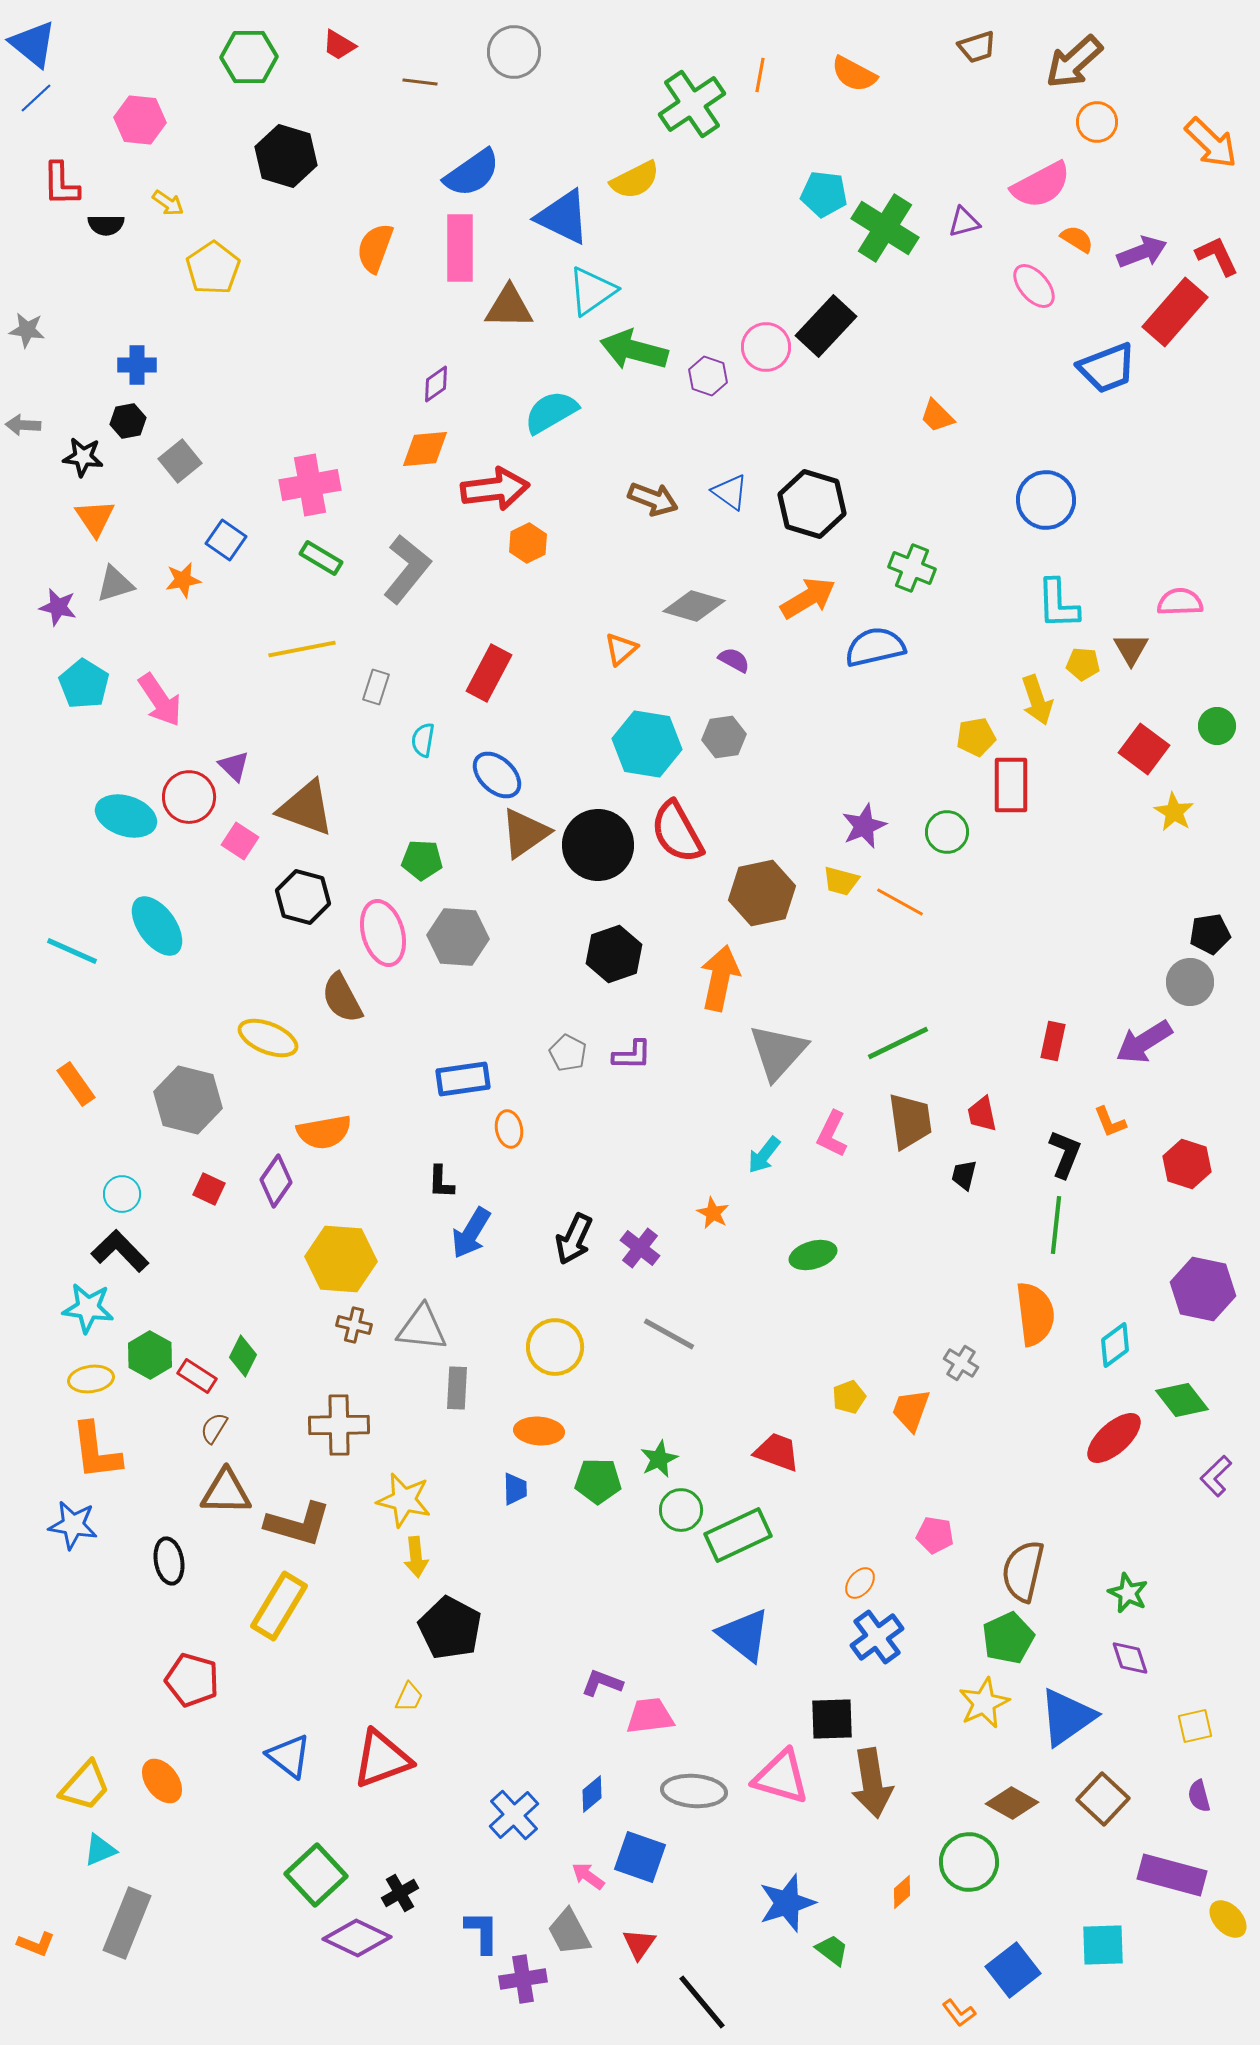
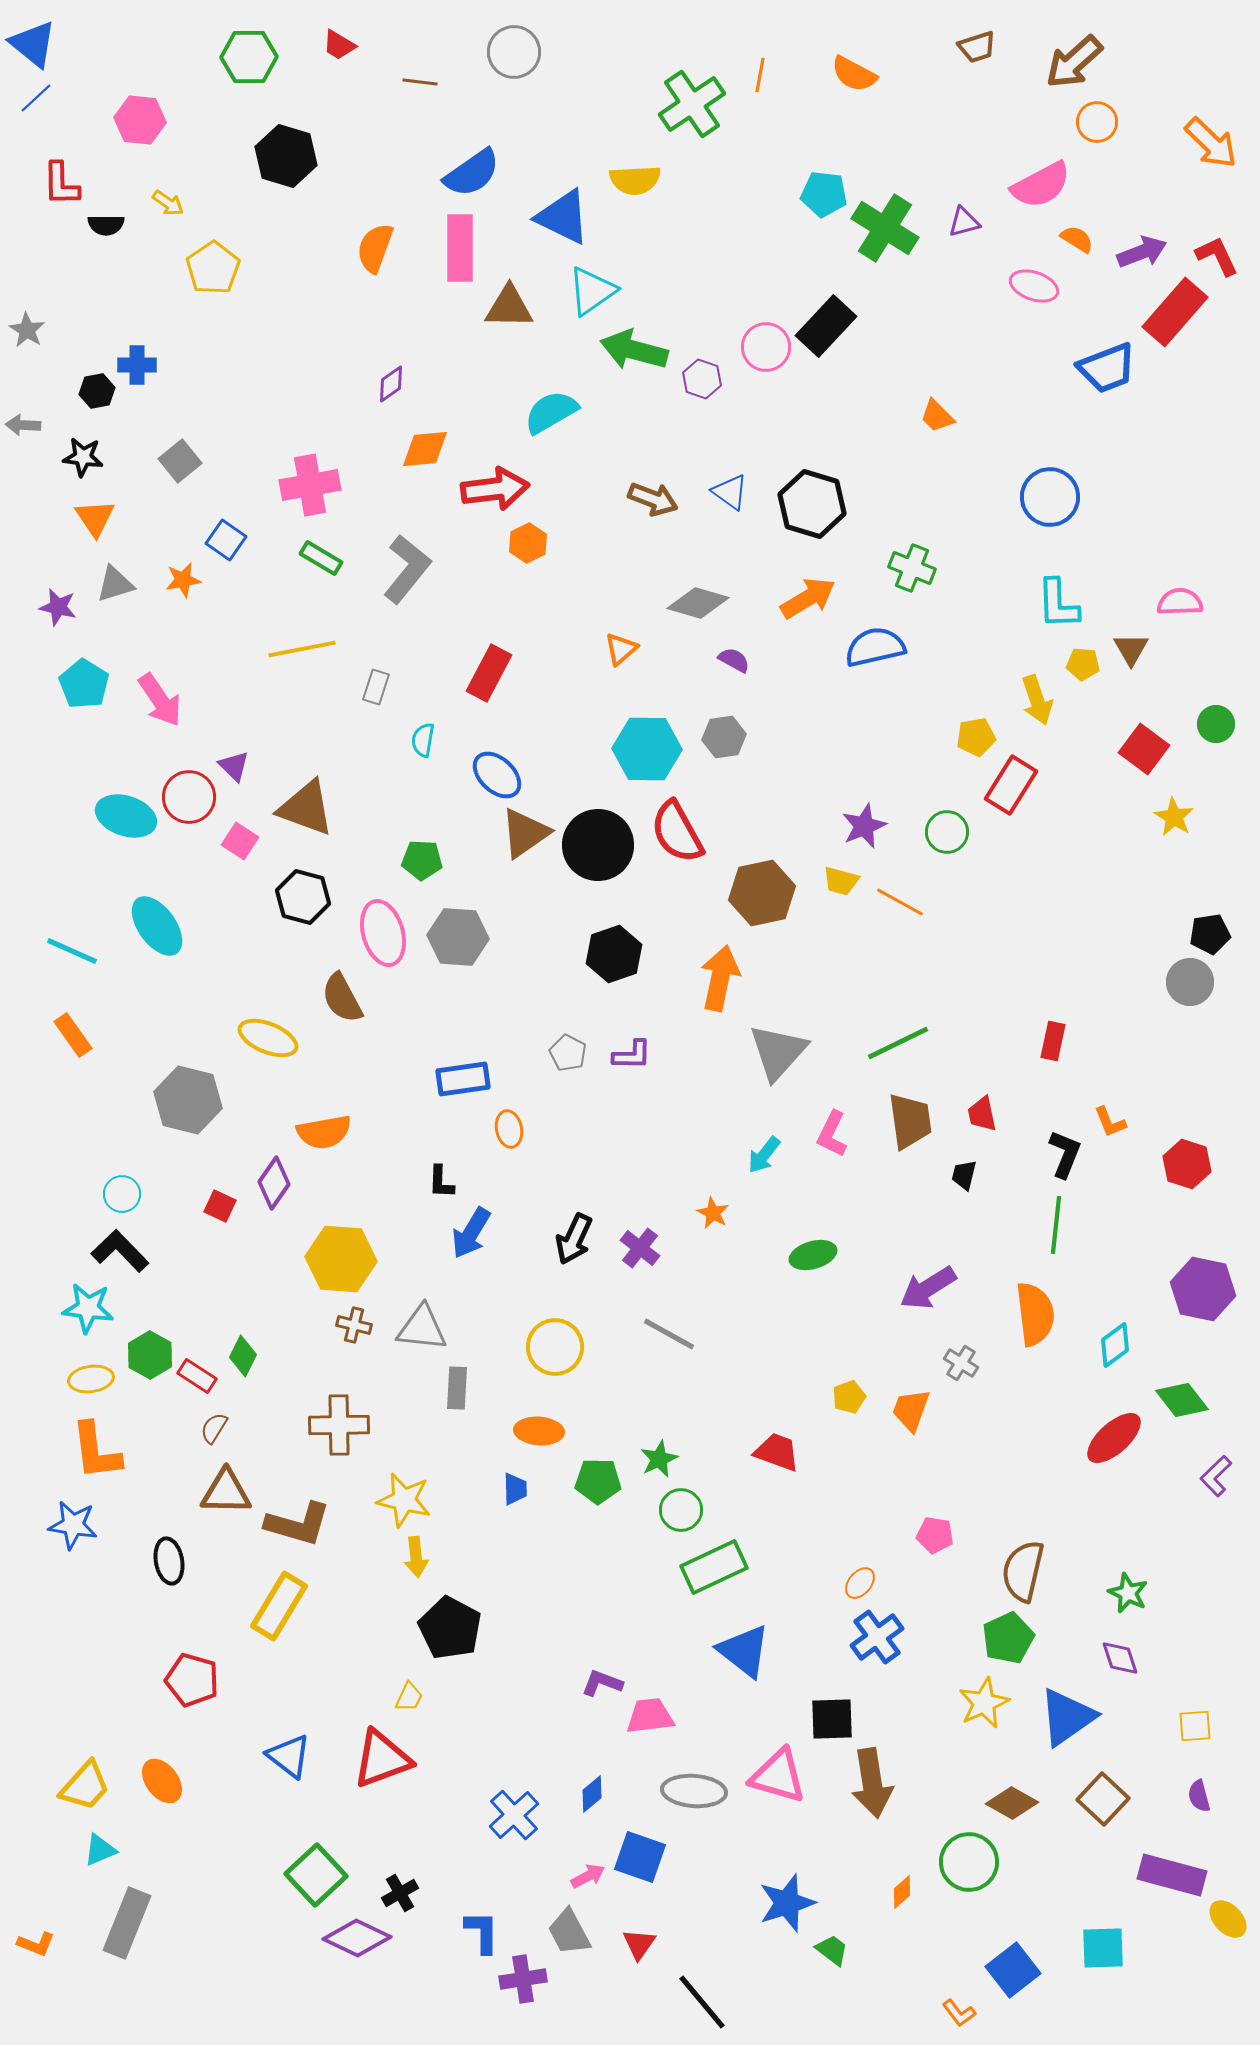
yellow semicircle at (635, 180): rotated 24 degrees clockwise
pink ellipse at (1034, 286): rotated 30 degrees counterclockwise
gray star at (27, 330): rotated 24 degrees clockwise
purple hexagon at (708, 376): moved 6 px left, 3 px down
purple diamond at (436, 384): moved 45 px left
black hexagon at (128, 421): moved 31 px left, 30 px up
blue circle at (1046, 500): moved 4 px right, 3 px up
gray diamond at (694, 606): moved 4 px right, 3 px up
green circle at (1217, 726): moved 1 px left, 2 px up
cyan hexagon at (647, 744): moved 5 px down; rotated 8 degrees counterclockwise
red rectangle at (1011, 785): rotated 32 degrees clockwise
yellow star at (1174, 812): moved 5 px down
purple arrow at (1144, 1042): moved 216 px left, 246 px down
orange rectangle at (76, 1084): moved 3 px left, 49 px up
purple diamond at (276, 1181): moved 2 px left, 2 px down
red square at (209, 1189): moved 11 px right, 17 px down
green rectangle at (738, 1535): moved 24 px left, 32 px down
blue triangle at (744, 1635): moved 16 px down
purple diamond at (1130, 1658): moved 10 px left
yellow square at (1195, 1726): rotated 9 degrees clockwise
pink triangle at (781, 1777): moved 3 px left, 1 px up
pink arrow at (588, 1876): rotated 116 degrees clockwise
cyan square at (1103, 1945): moved 3 px down
